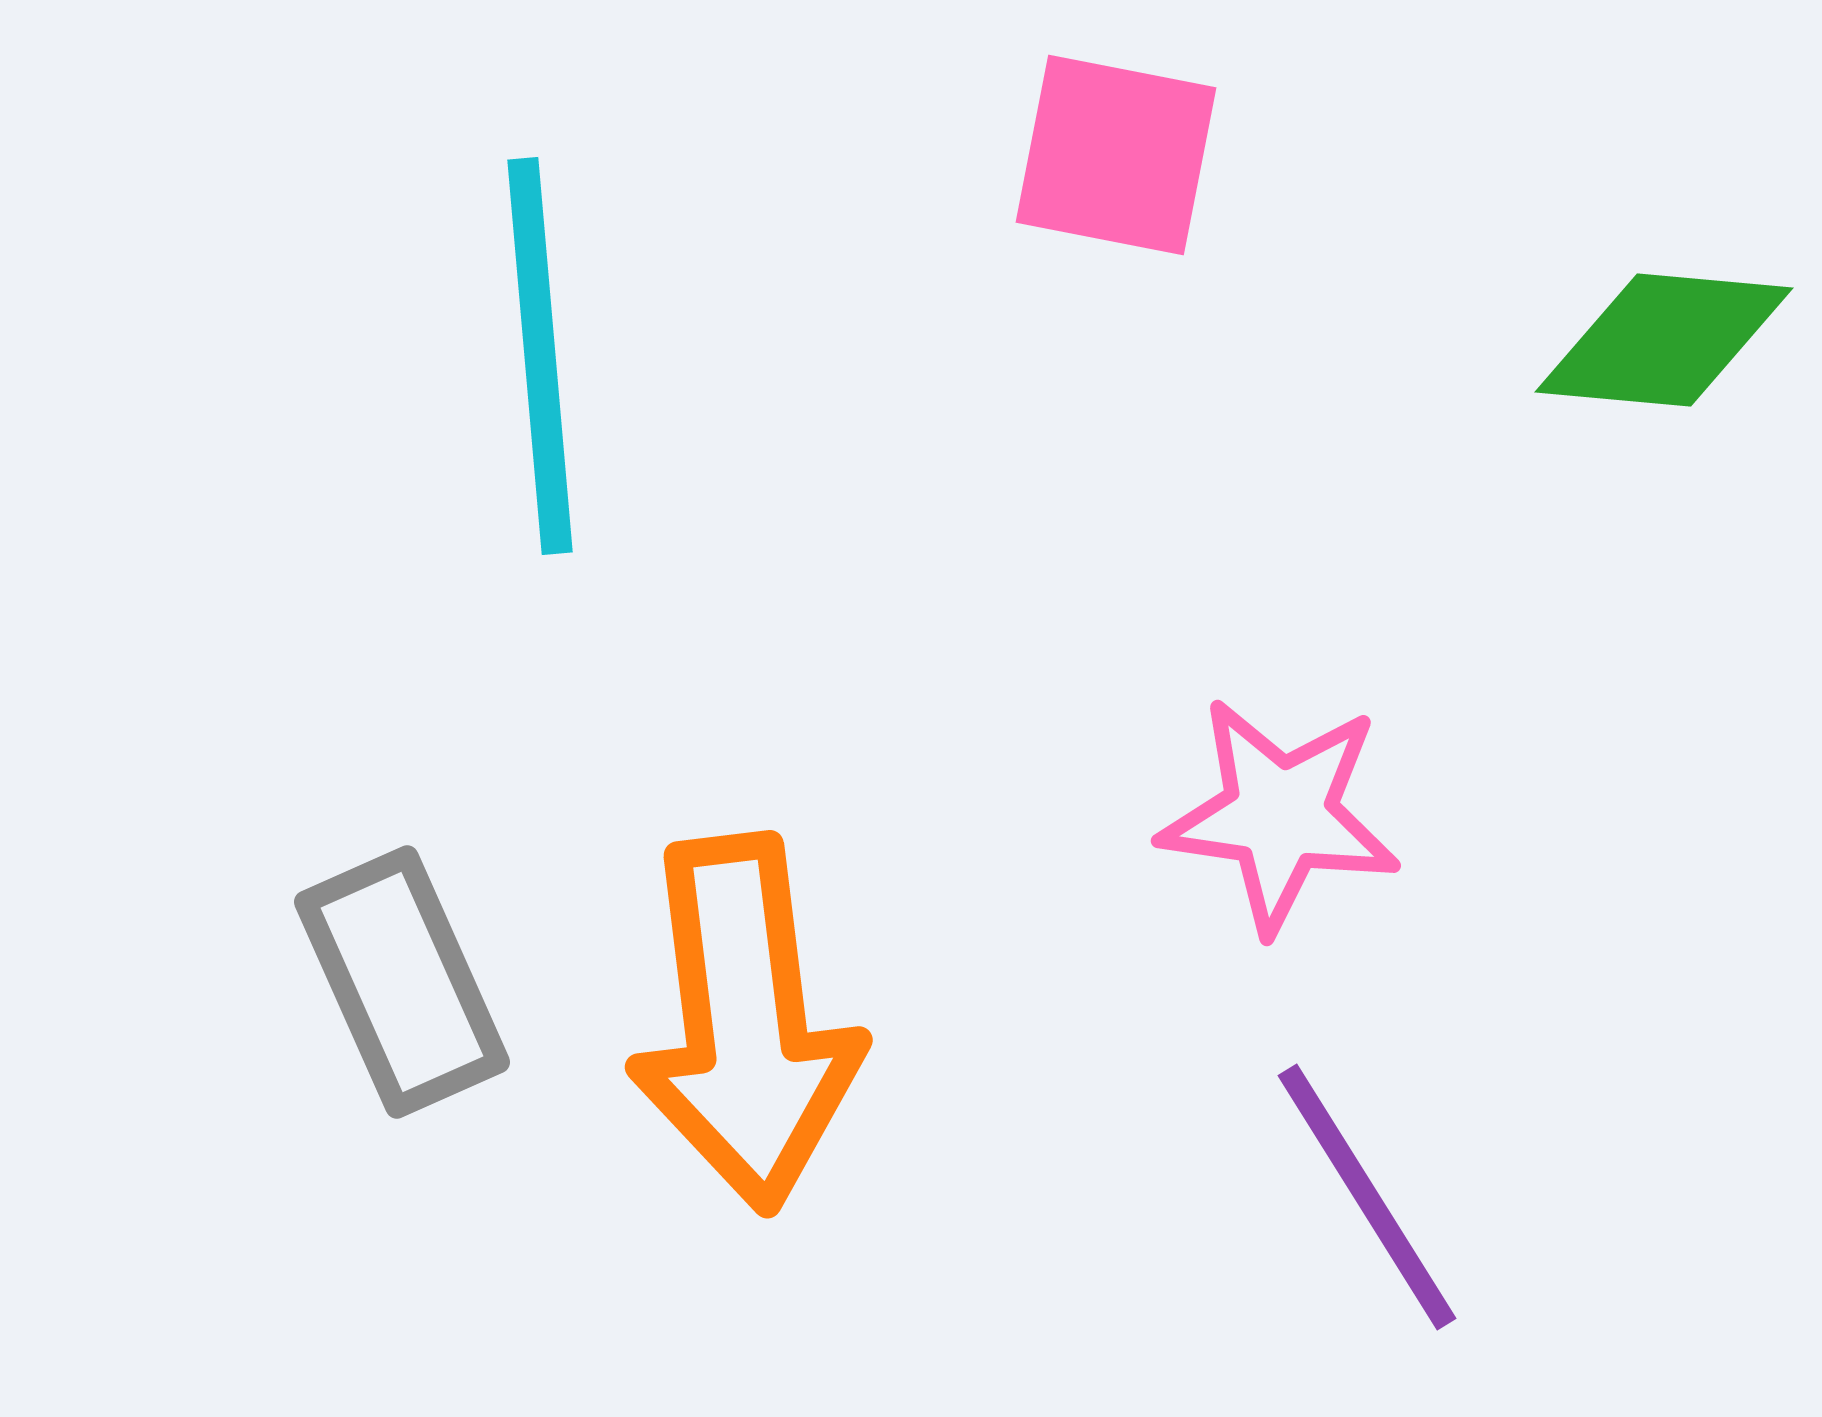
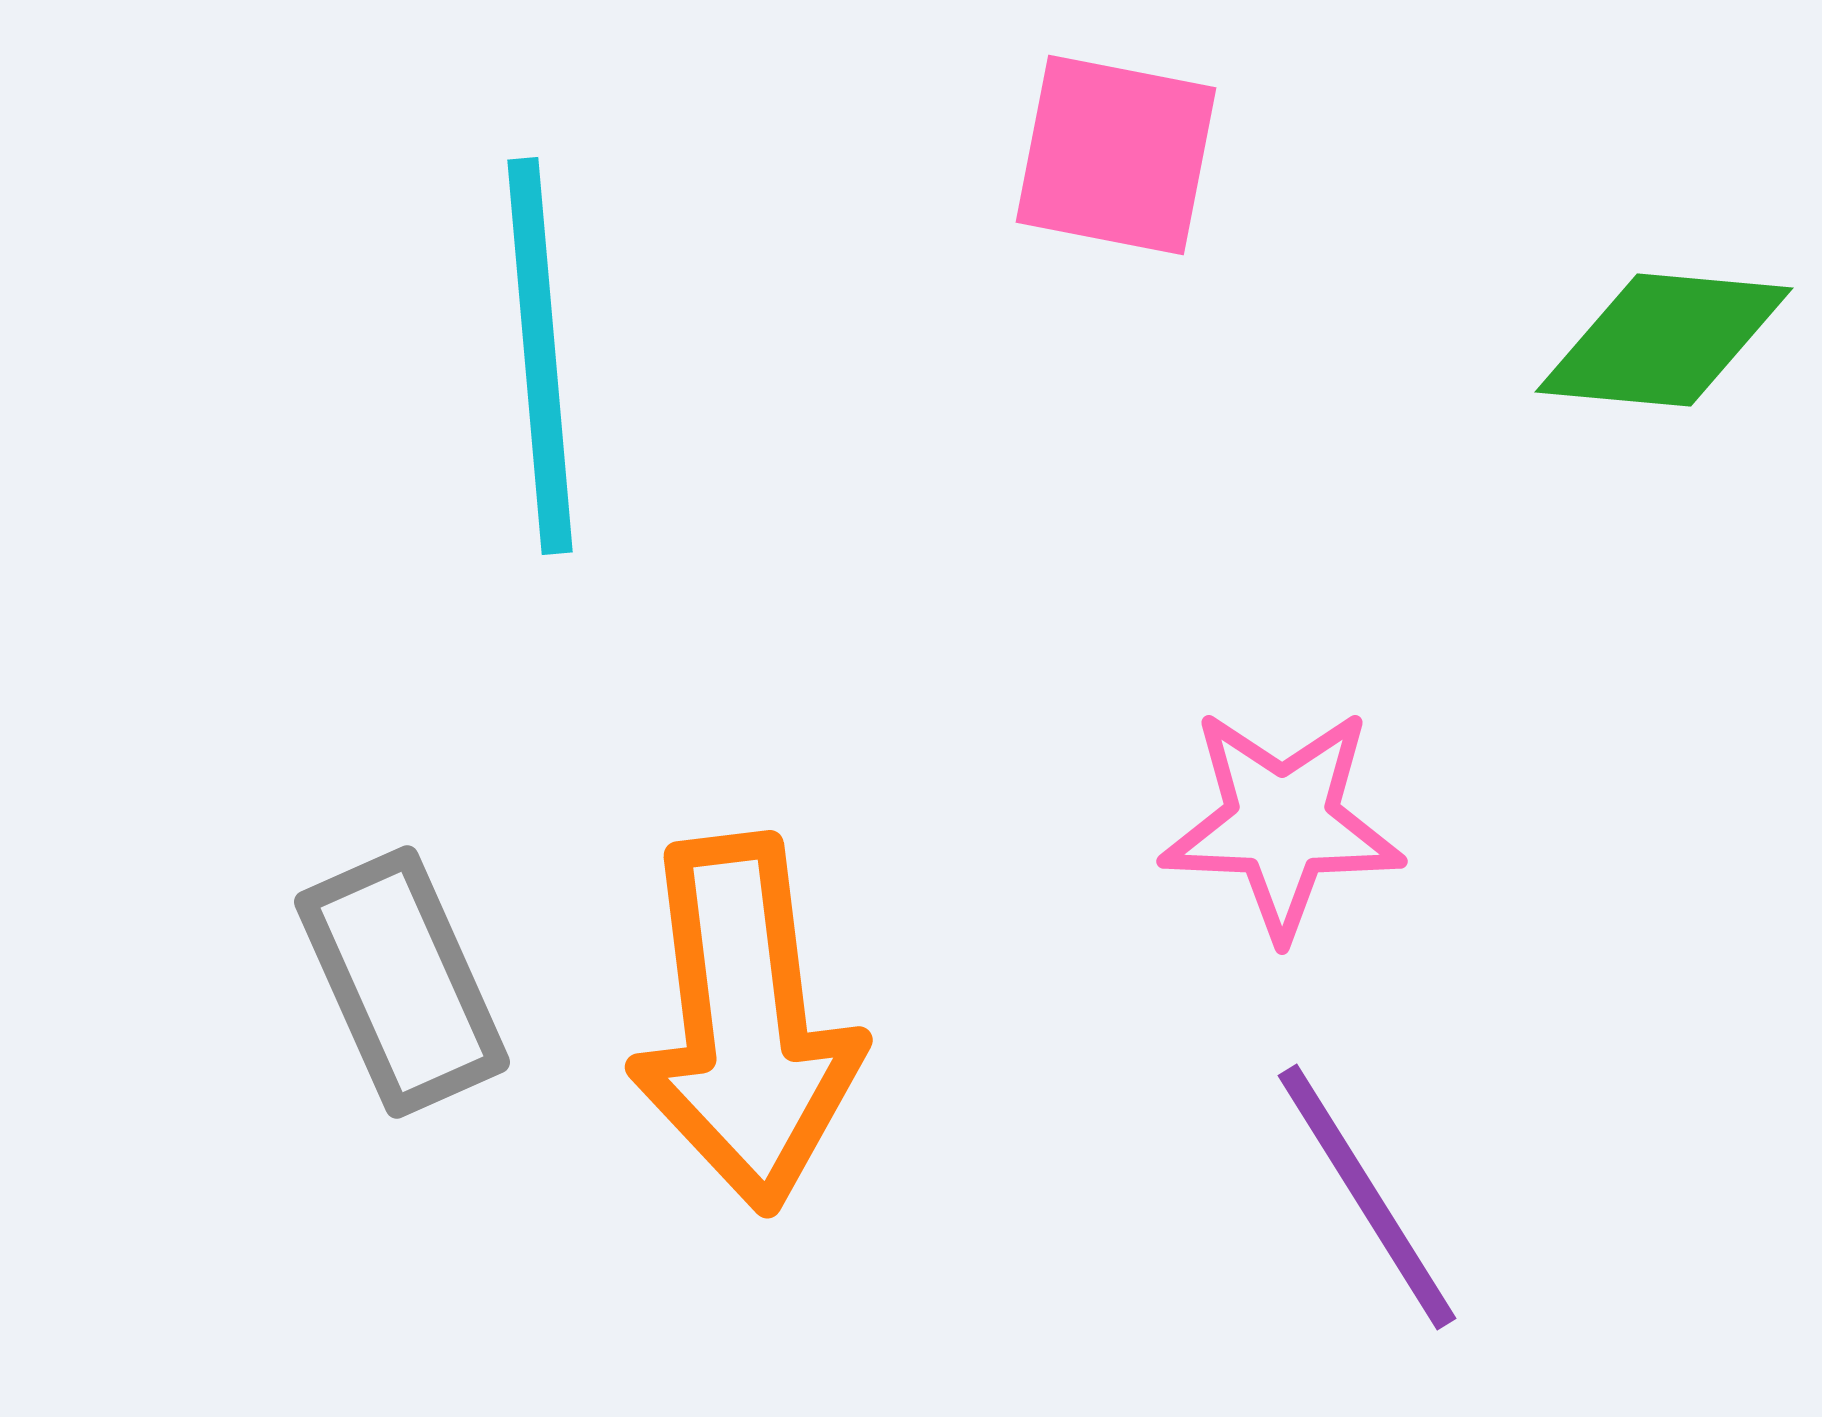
pink star: moved 2 px right, 8 px down; rotated 6 degrees counterclockwise
